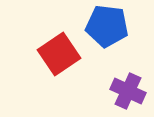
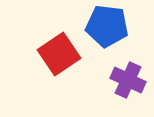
purple cross: moved 11 px up
